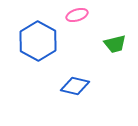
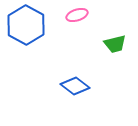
blue hexagon: moved 12 px left, 16 px up
blue diamond: rotated 24 degrees clockwise
